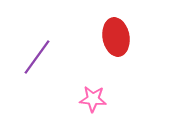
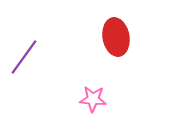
purple line: moved 13 px left
